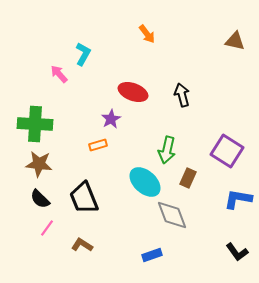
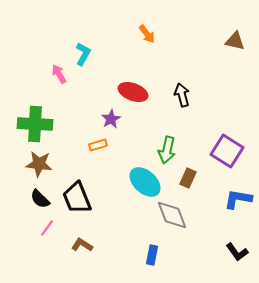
pink arrow: rotated 12 degrees clockwise
black trapezoid: moved 7 px left
blue rectangle: rotated 60 degrees counterclockwise
